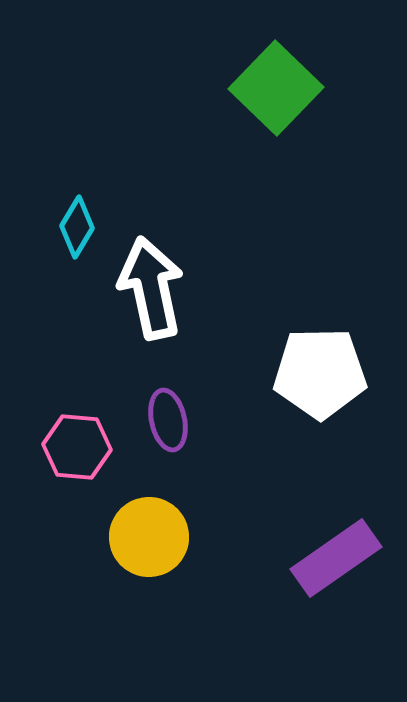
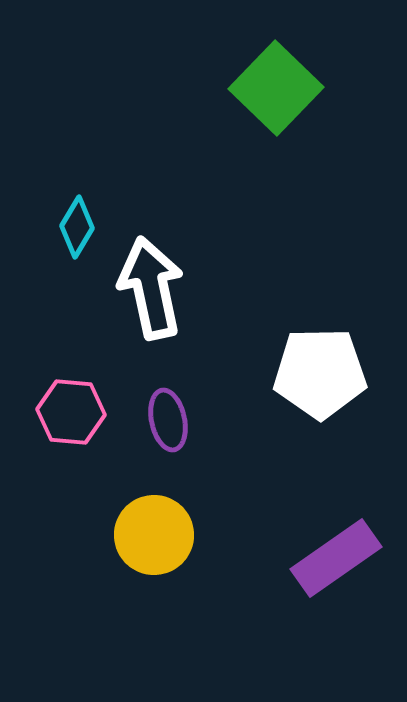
pink hexagon: moved 6 px left, 35 px up
yellow circle: moved 5 px right, 2 px up
